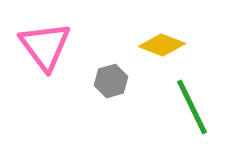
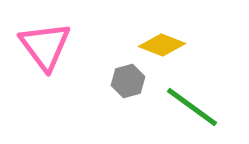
gray hexagon: moved 17 px right
green line: rotated 28 degrees counterclockwise
